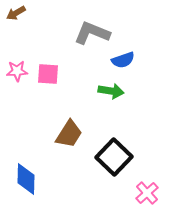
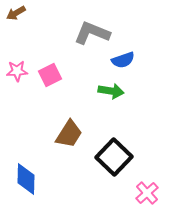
pink square: moved 2 px right, 1 px down; rotated 30 degrees counterclockwise
